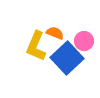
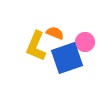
pink circle: moved 1 px right, 1 px down
blue square: rotated 24 degrees clockwise
